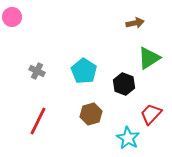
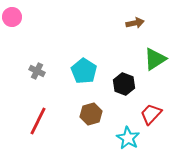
green triangle: moved 6 px right, 1 px down
